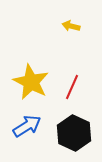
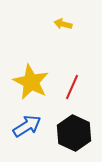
yellow arrow: moved 8 px left, 2 px up
